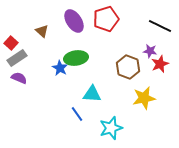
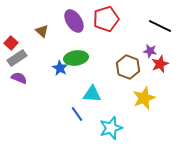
yellow star: rotated 10 degrees counterclockwise
